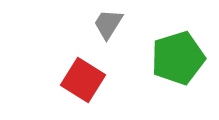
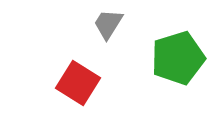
red square: moved 5 px left, 3 px down
